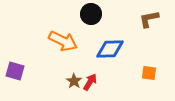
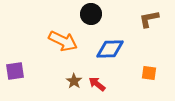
purple square: rotated 24 degrees counterclockwise
red arrow: moved 7 px right, 2 px down; rotated 84 degrees counterclockwise
